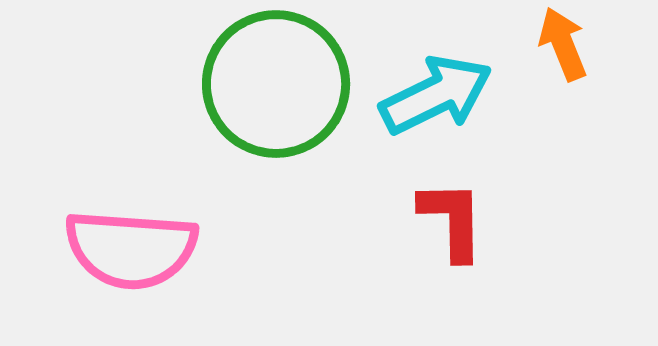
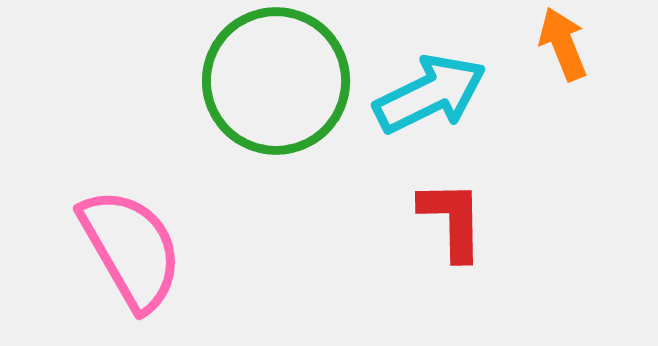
green circle: moved 3 px up
cyan arrow: moved 6 px left, 1 px up
pink semicircle: rotated 124 degrees counterclockwise
